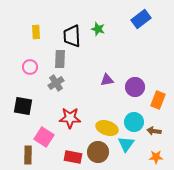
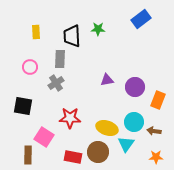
green star: rotated 16 degrees counterclockwise
